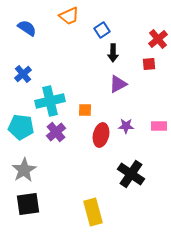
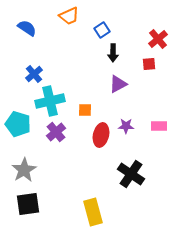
blue cross: moved 11 px right
cyan pentagon: moved 3 px left, 3 px up; rotated 10 degrees clockwise
